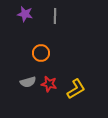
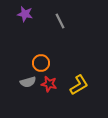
gray line: moved 5 px right, 5 px down; rotated 28 degrees counterclockwise
orange circle: moved 10 px down
yellow L-shape: moved 3 px right, 4 px up
